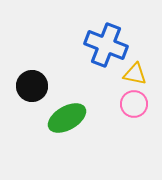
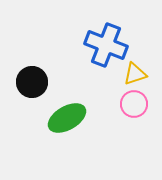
yellow triangle: rotated 30 degrees counterclockwise
black circle: moved 4 px up
